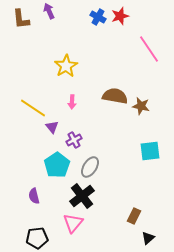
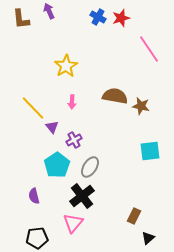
red star: moved 1 px right, 2 px down
yellow line: rotated 12 degrees clockwise
